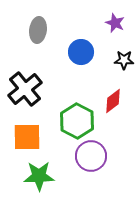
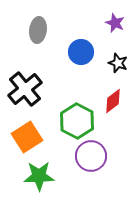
black star: moved 6 px left, 3 px down; rotated 18 degrees clockwise
orange square: rotated 32 degrees counterclockwise
